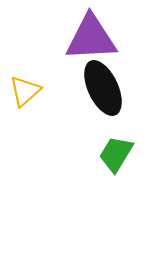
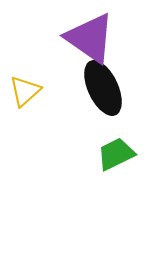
purple triangle: moved 1 px left; rotated 38 degrees clockwise
green trapezoid: rotated 33 degrees clockwise
